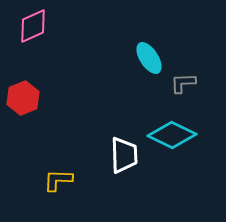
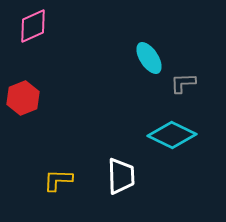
white trapezoid: moved 3 px left, 21 px down
